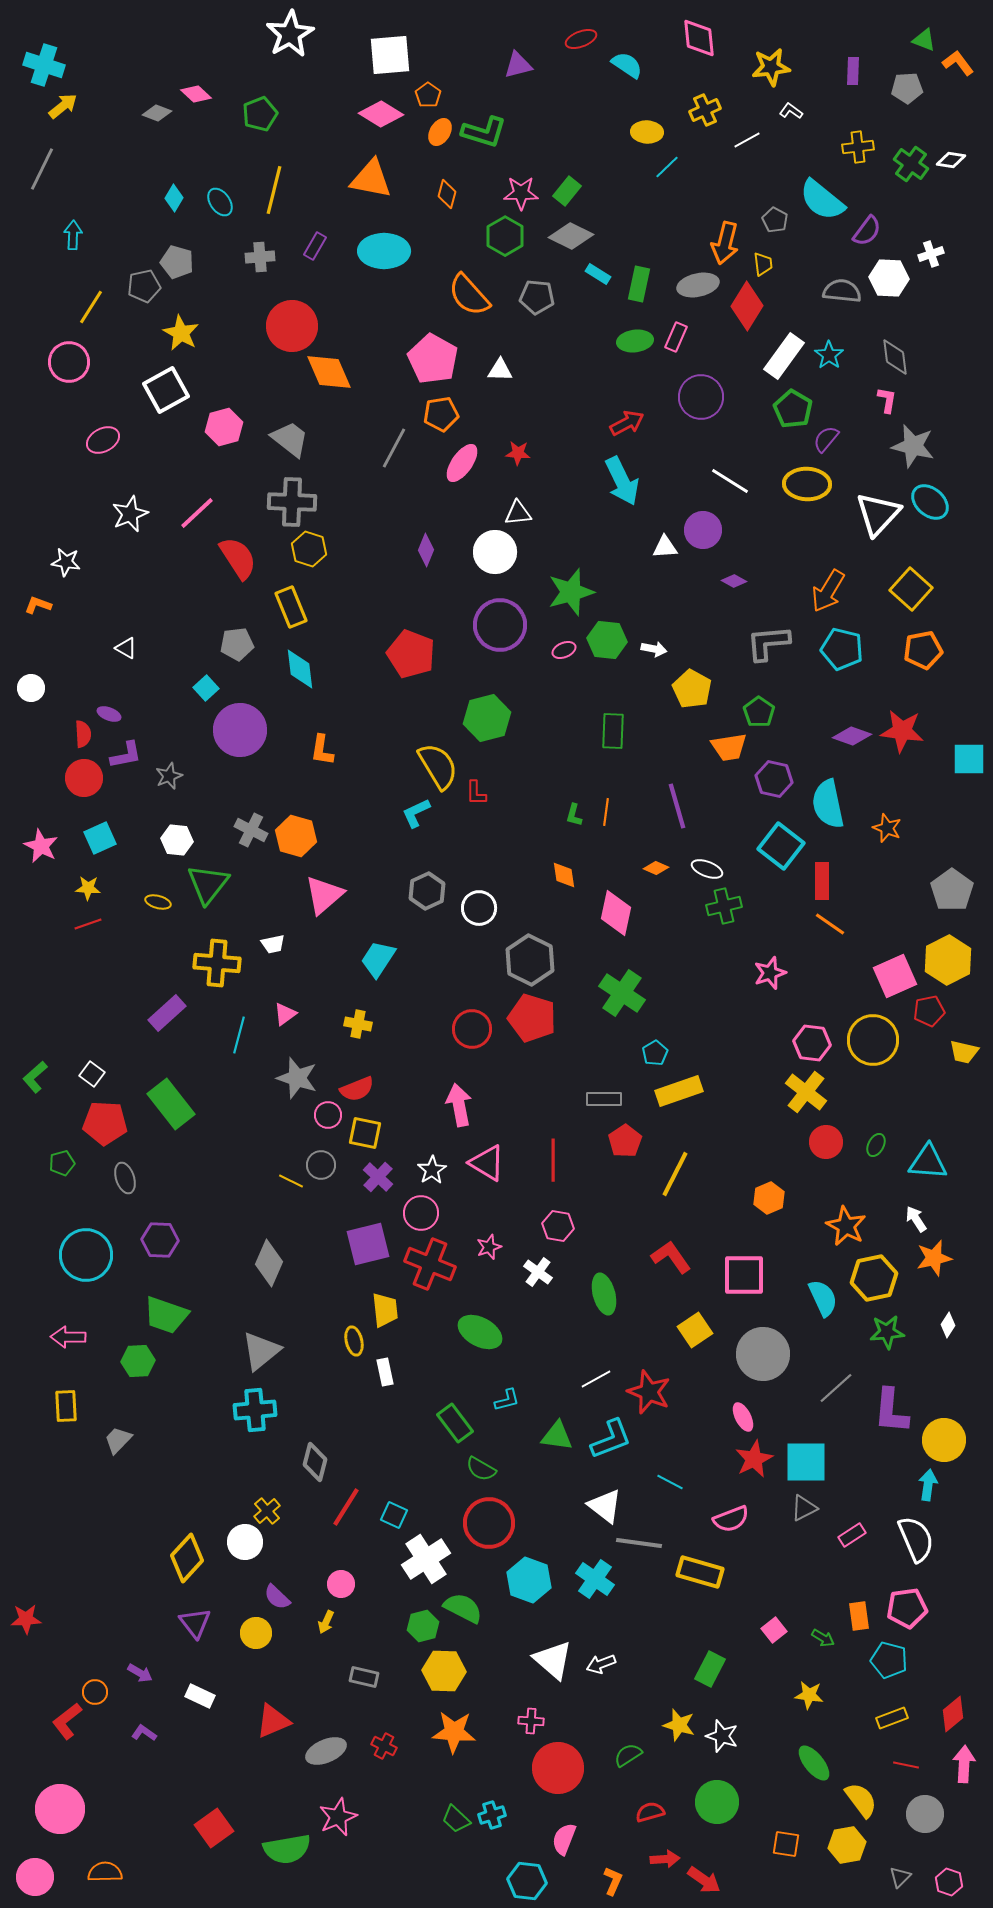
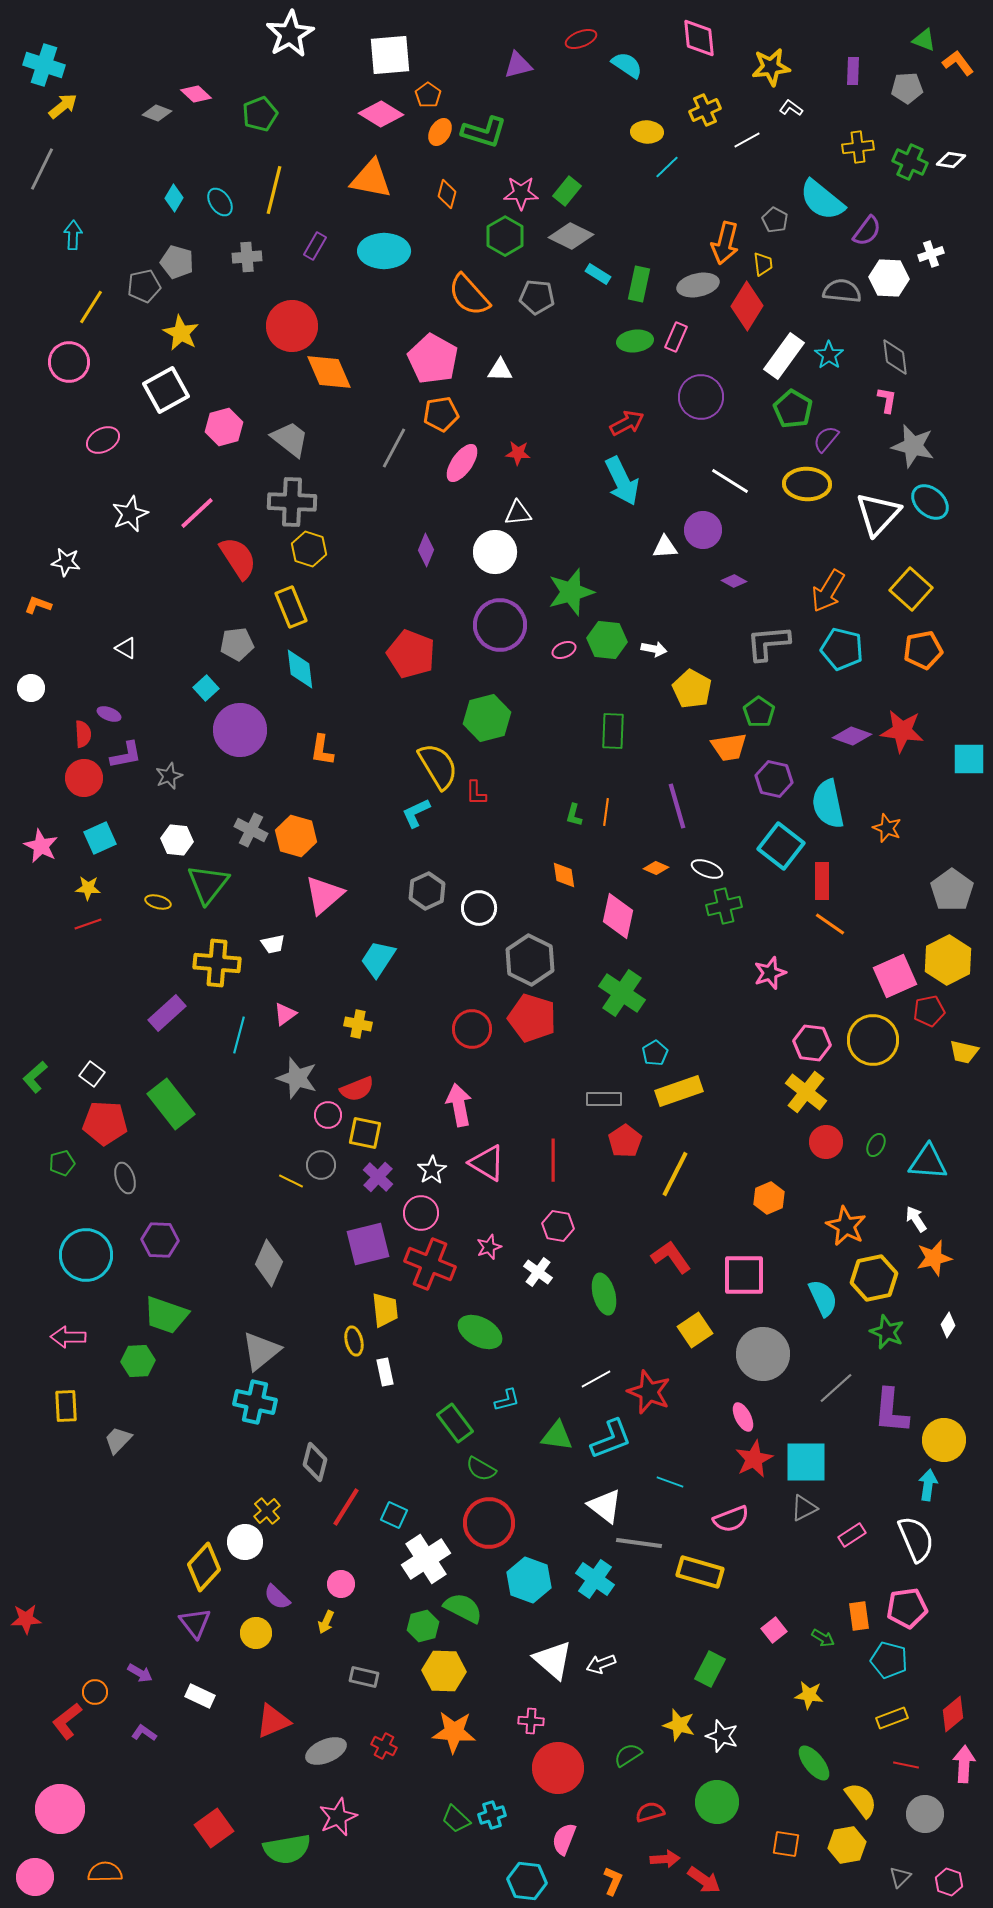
white L-shape at (791, 111): moved 3 px up
green cross at (911, 164): moved 1 px left, 2 px up; rotated 12 degrees counterclockwise
gray cross at (260, 257): moved 13 px left
pink diamond at (616, 913): moved 2 px right, 3 px down
green star at (887, 1332): rotated 28 degrees clockwise
cyan cross at (255, 1410): moved 8 px up; rotated 18 degrees clockwise
cyan line at (670, 1482): rotated 8 degrees counterclockwise
yellow diamond at (187, 1558): moved 17 px right, 9 px down
